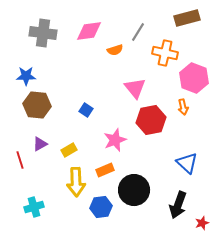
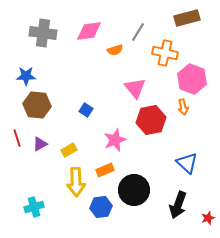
pink hexagon: moved 2 px left, 1 px down
red line: moved 3 px left, 22 px up
red star: moved 6 px right, 5 px up
